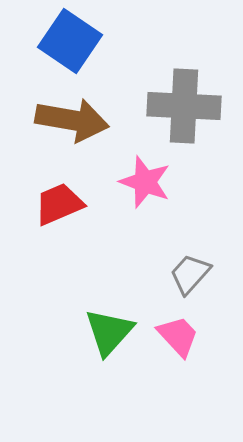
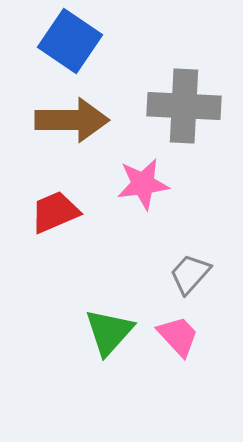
brown arrow: rotated 10 degrees counterclockwise
pink star: moved 2 px left, 2 px down; rotated 28 degrees counterclockwise
red trapezoid: moved 4 px left, 8 px down
